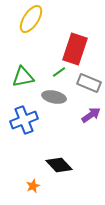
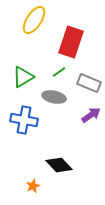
yellow ellipse: moved 3 px right, 1 px down
red rectangle: moved 4 px left, 7 px up
green triangle: rotated 20 degrees counterclockwise
blue cross: rotated 32 degrees clockwise
